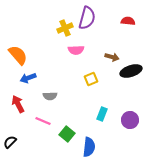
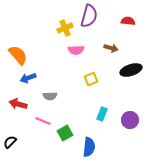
purple semicircle: moved 2 px right, 2 px up
brown arrow: moved 1 px left, 9 px up
black ellipse: moved 1 px up
red arrow: rotated 48 degrees counterclockwise
green square: moved 2 px left, 1 px up; rotated 21 degrees clockwise
